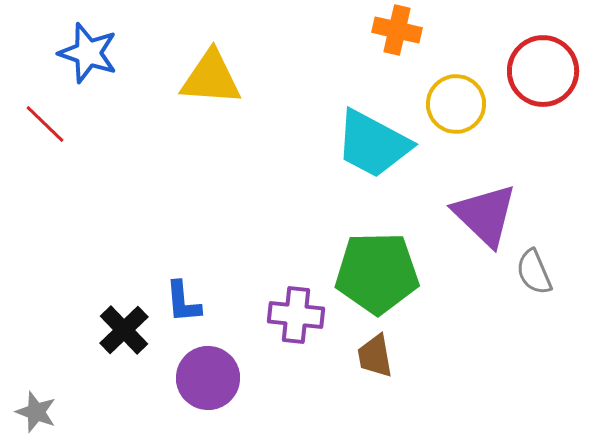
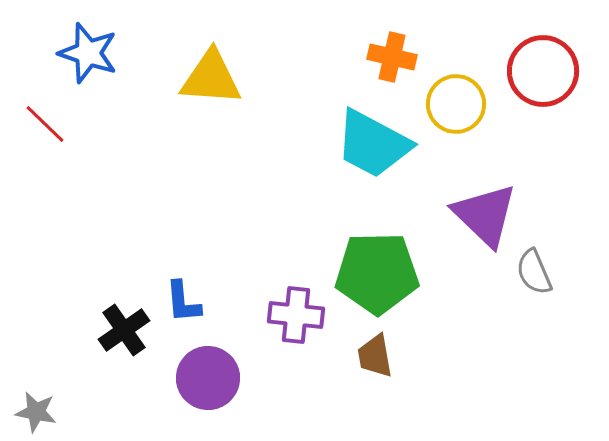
orange cross: moved 5 px left, 27 px down
black cross: rotated 9 degrees clockwise
gray star: rotated 9 degrees counterclockwise
